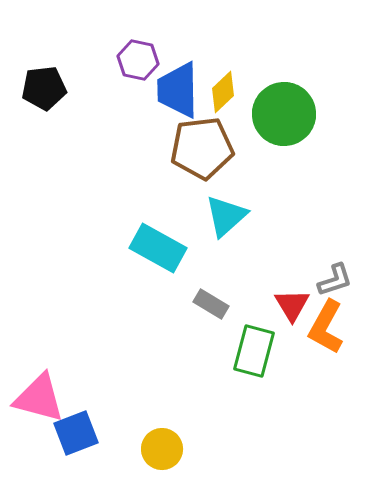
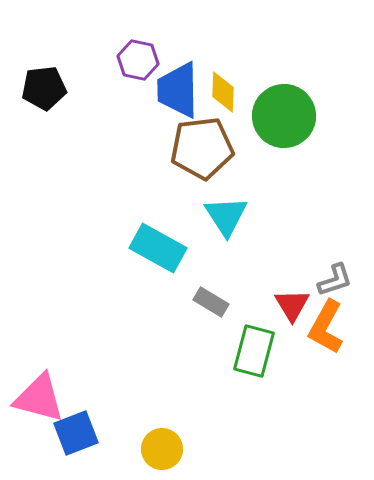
yellow diamond: rotated 45 degrees counterclockwise
green circle: moved 2 px down
cyan triangle: rotated 21 degrees counterclockwise
gray rectangle: moved 2 px up
